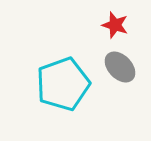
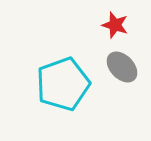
gray ellipse: moved 2 px right
